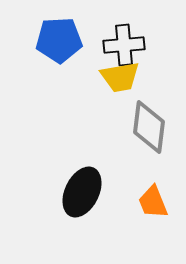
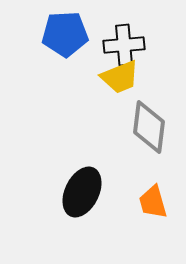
blue pentagon: moved 6 px right, 6 px up
yellow trapezoid: rotated 12 degrees counterclockwise
orange trapezoid: rotated 6 degrees clockwise
